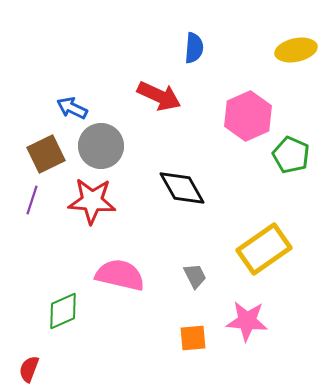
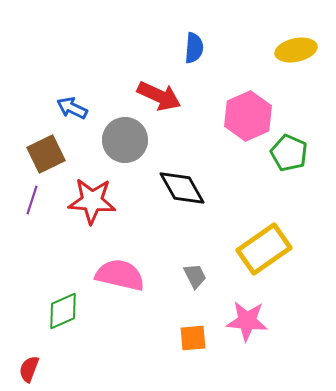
gray circle: moved 24 px right, 6 px up
green pentagon: moved 2 px left, 2 px up
